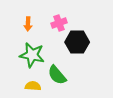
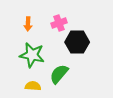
green semicircle: moved 2 px right, 1 px up; rotated 80 degrees clockwise
